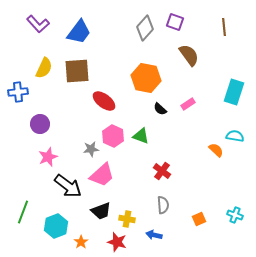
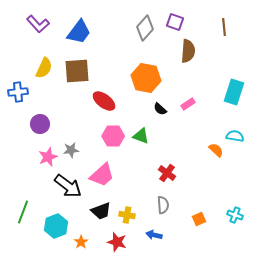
brown semicircle: moved 1 px left, 4 px up; rotated 40 degrees clockwise
pink hexagon: rotated 25 degrees counterclockwise
gray star: moved 20 px left, 1 px down
red cross: moved 5 px right, 2 px down
yellow cross: moved 4 px up
